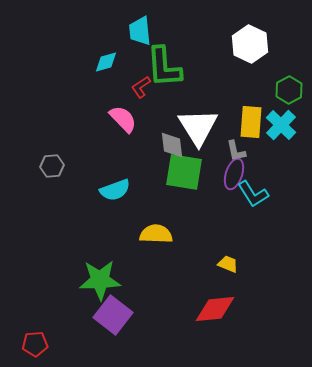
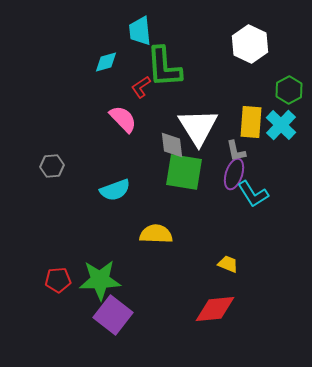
red pentagon: moved 23 px right, 64 px up
